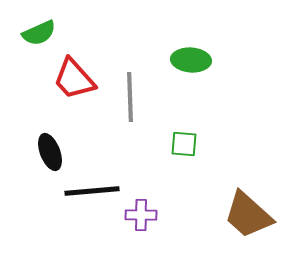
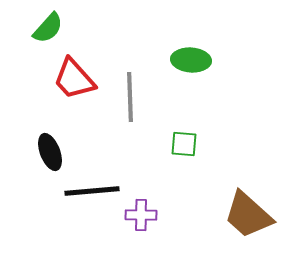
green semicircle: moved 9 px right, 5 px up; rotated 24 degrees counterclockwise
